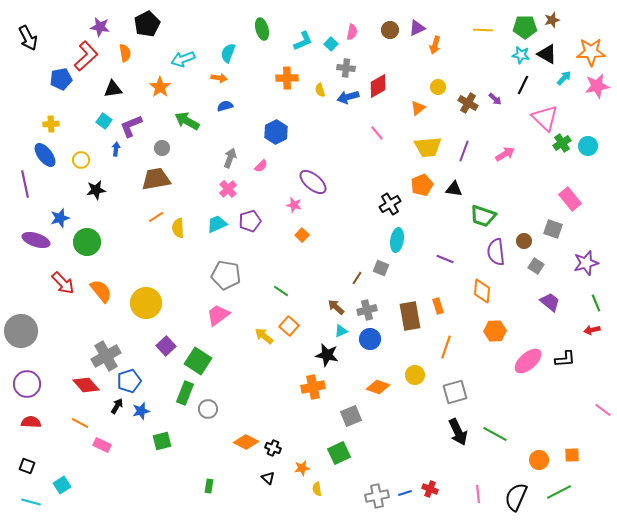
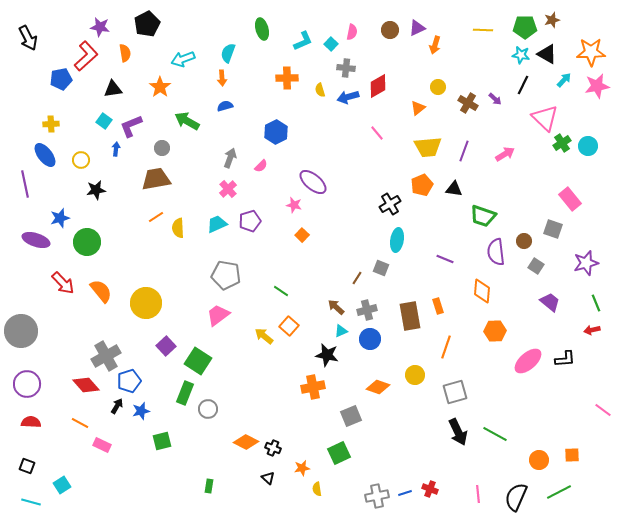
orange arrow at (219, 78): moved 3 px right; rotated 77 degrees clockwise
cyan arrow at (564, 78): moved 2 px down
